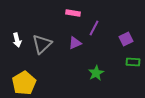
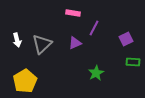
yellow pentagon: moved 1 px right, 2 px up
